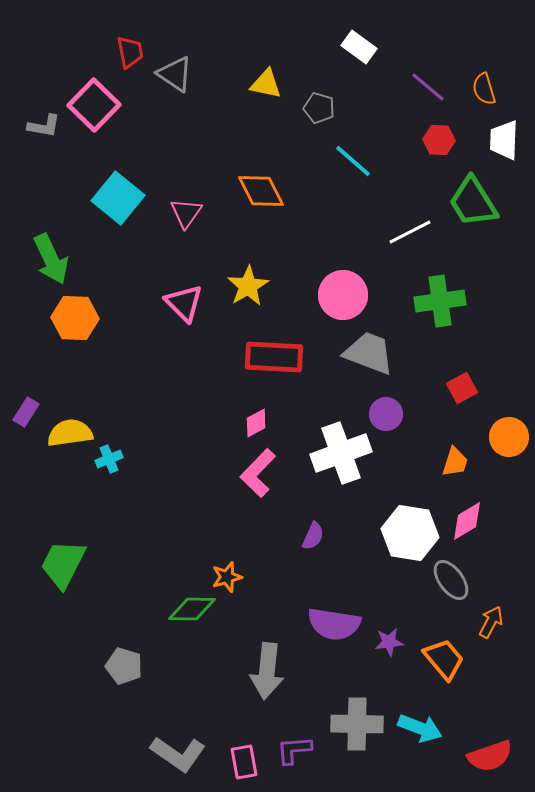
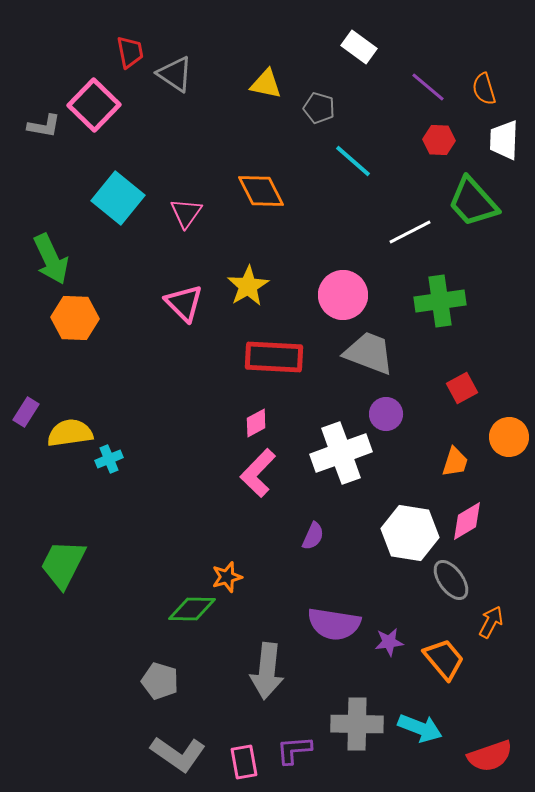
green trapezoid at (473, 202): rotated 10 degrees counterclockwise
gray pentagon at (124, 666): moved 36 px right, 15 px down
